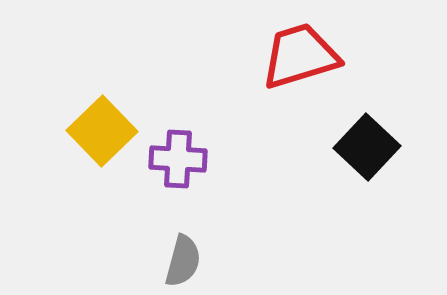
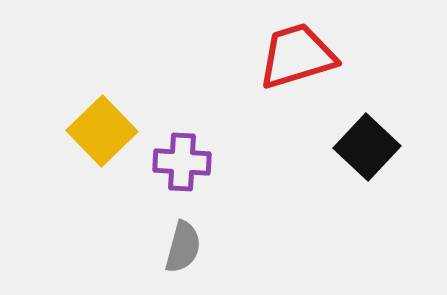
red trapezoid: moved 3 px left
purple cross: moved 4 px right, 3 px down
gray semicircle: moved 14 px up
